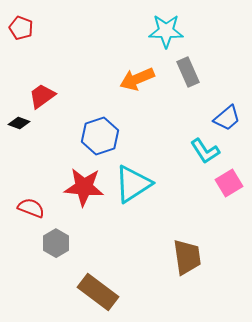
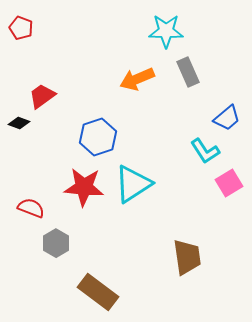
blue hexagon: moved 2 px left, 1 px down
